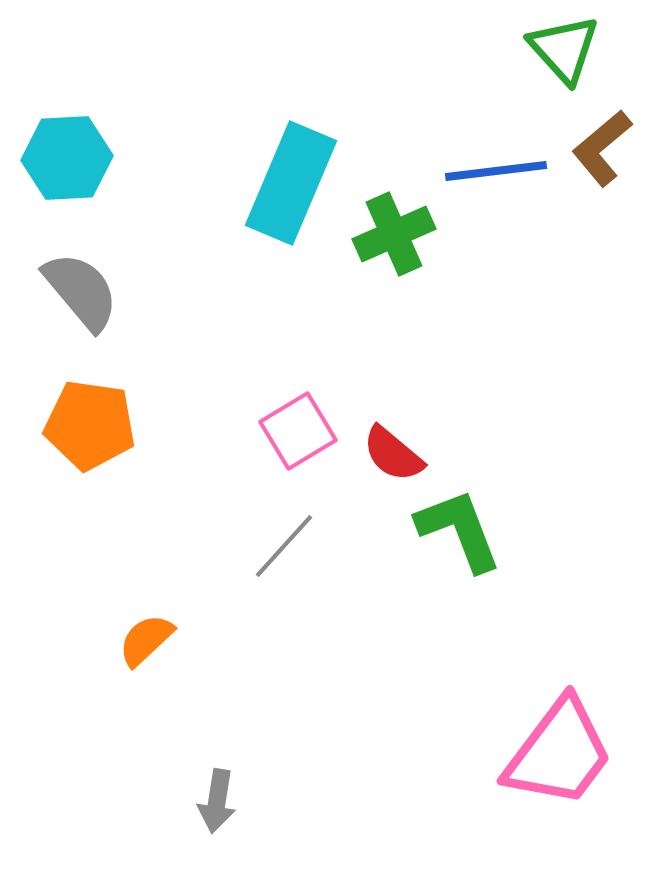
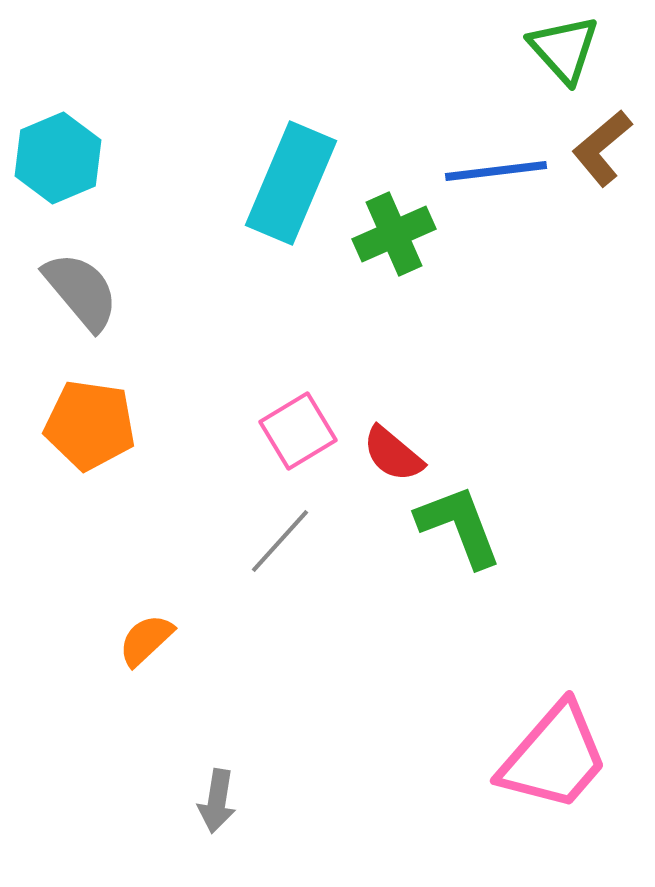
cyan hexagon: moved 9 px left; rotated 20 degrees counterclockwise
green L-shape: moved 4 px up
gray line: moved 4 px left, 5 px up
pink trapezoid: moved 5 px left, 4 px down; rotated 4 degrees clockwise
